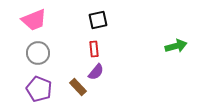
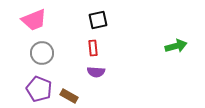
red rectangle: moved 1 px left, 1 px up
gray circle: moved 4 px right
purple semicircle: rotated 54 degrees clockwise
brown rectangle: moved 9 px left, 9 px down; rotated 18 degrees counterclockwise
